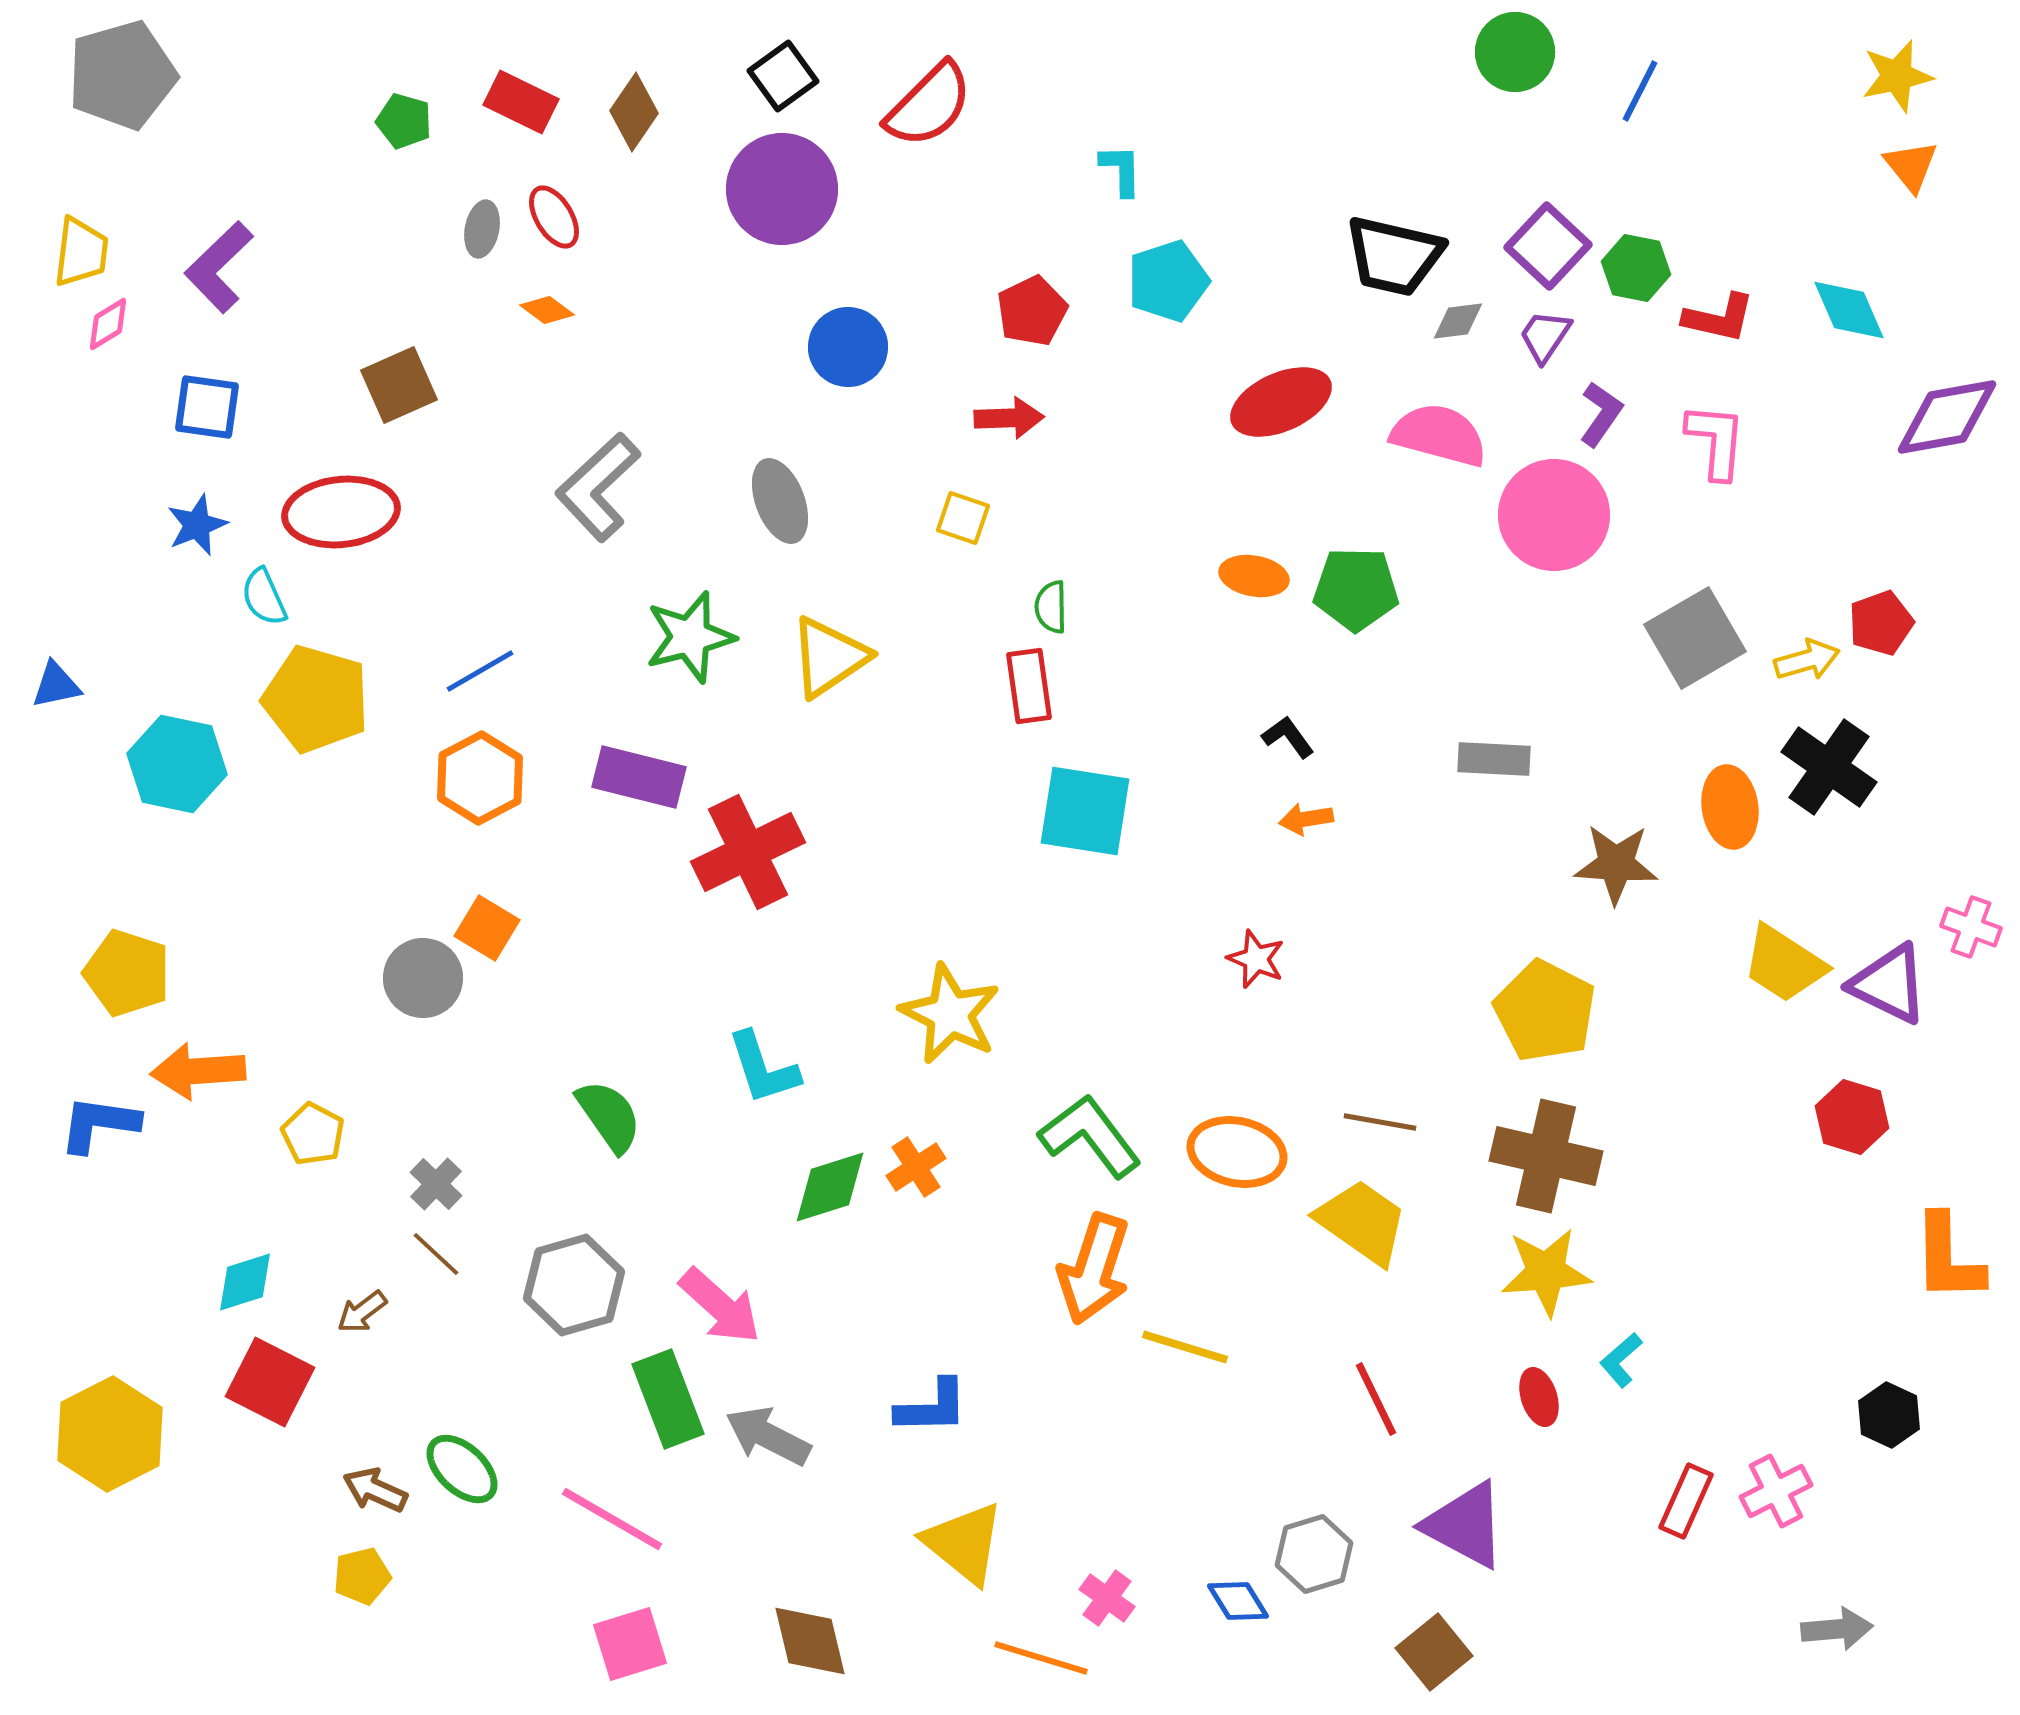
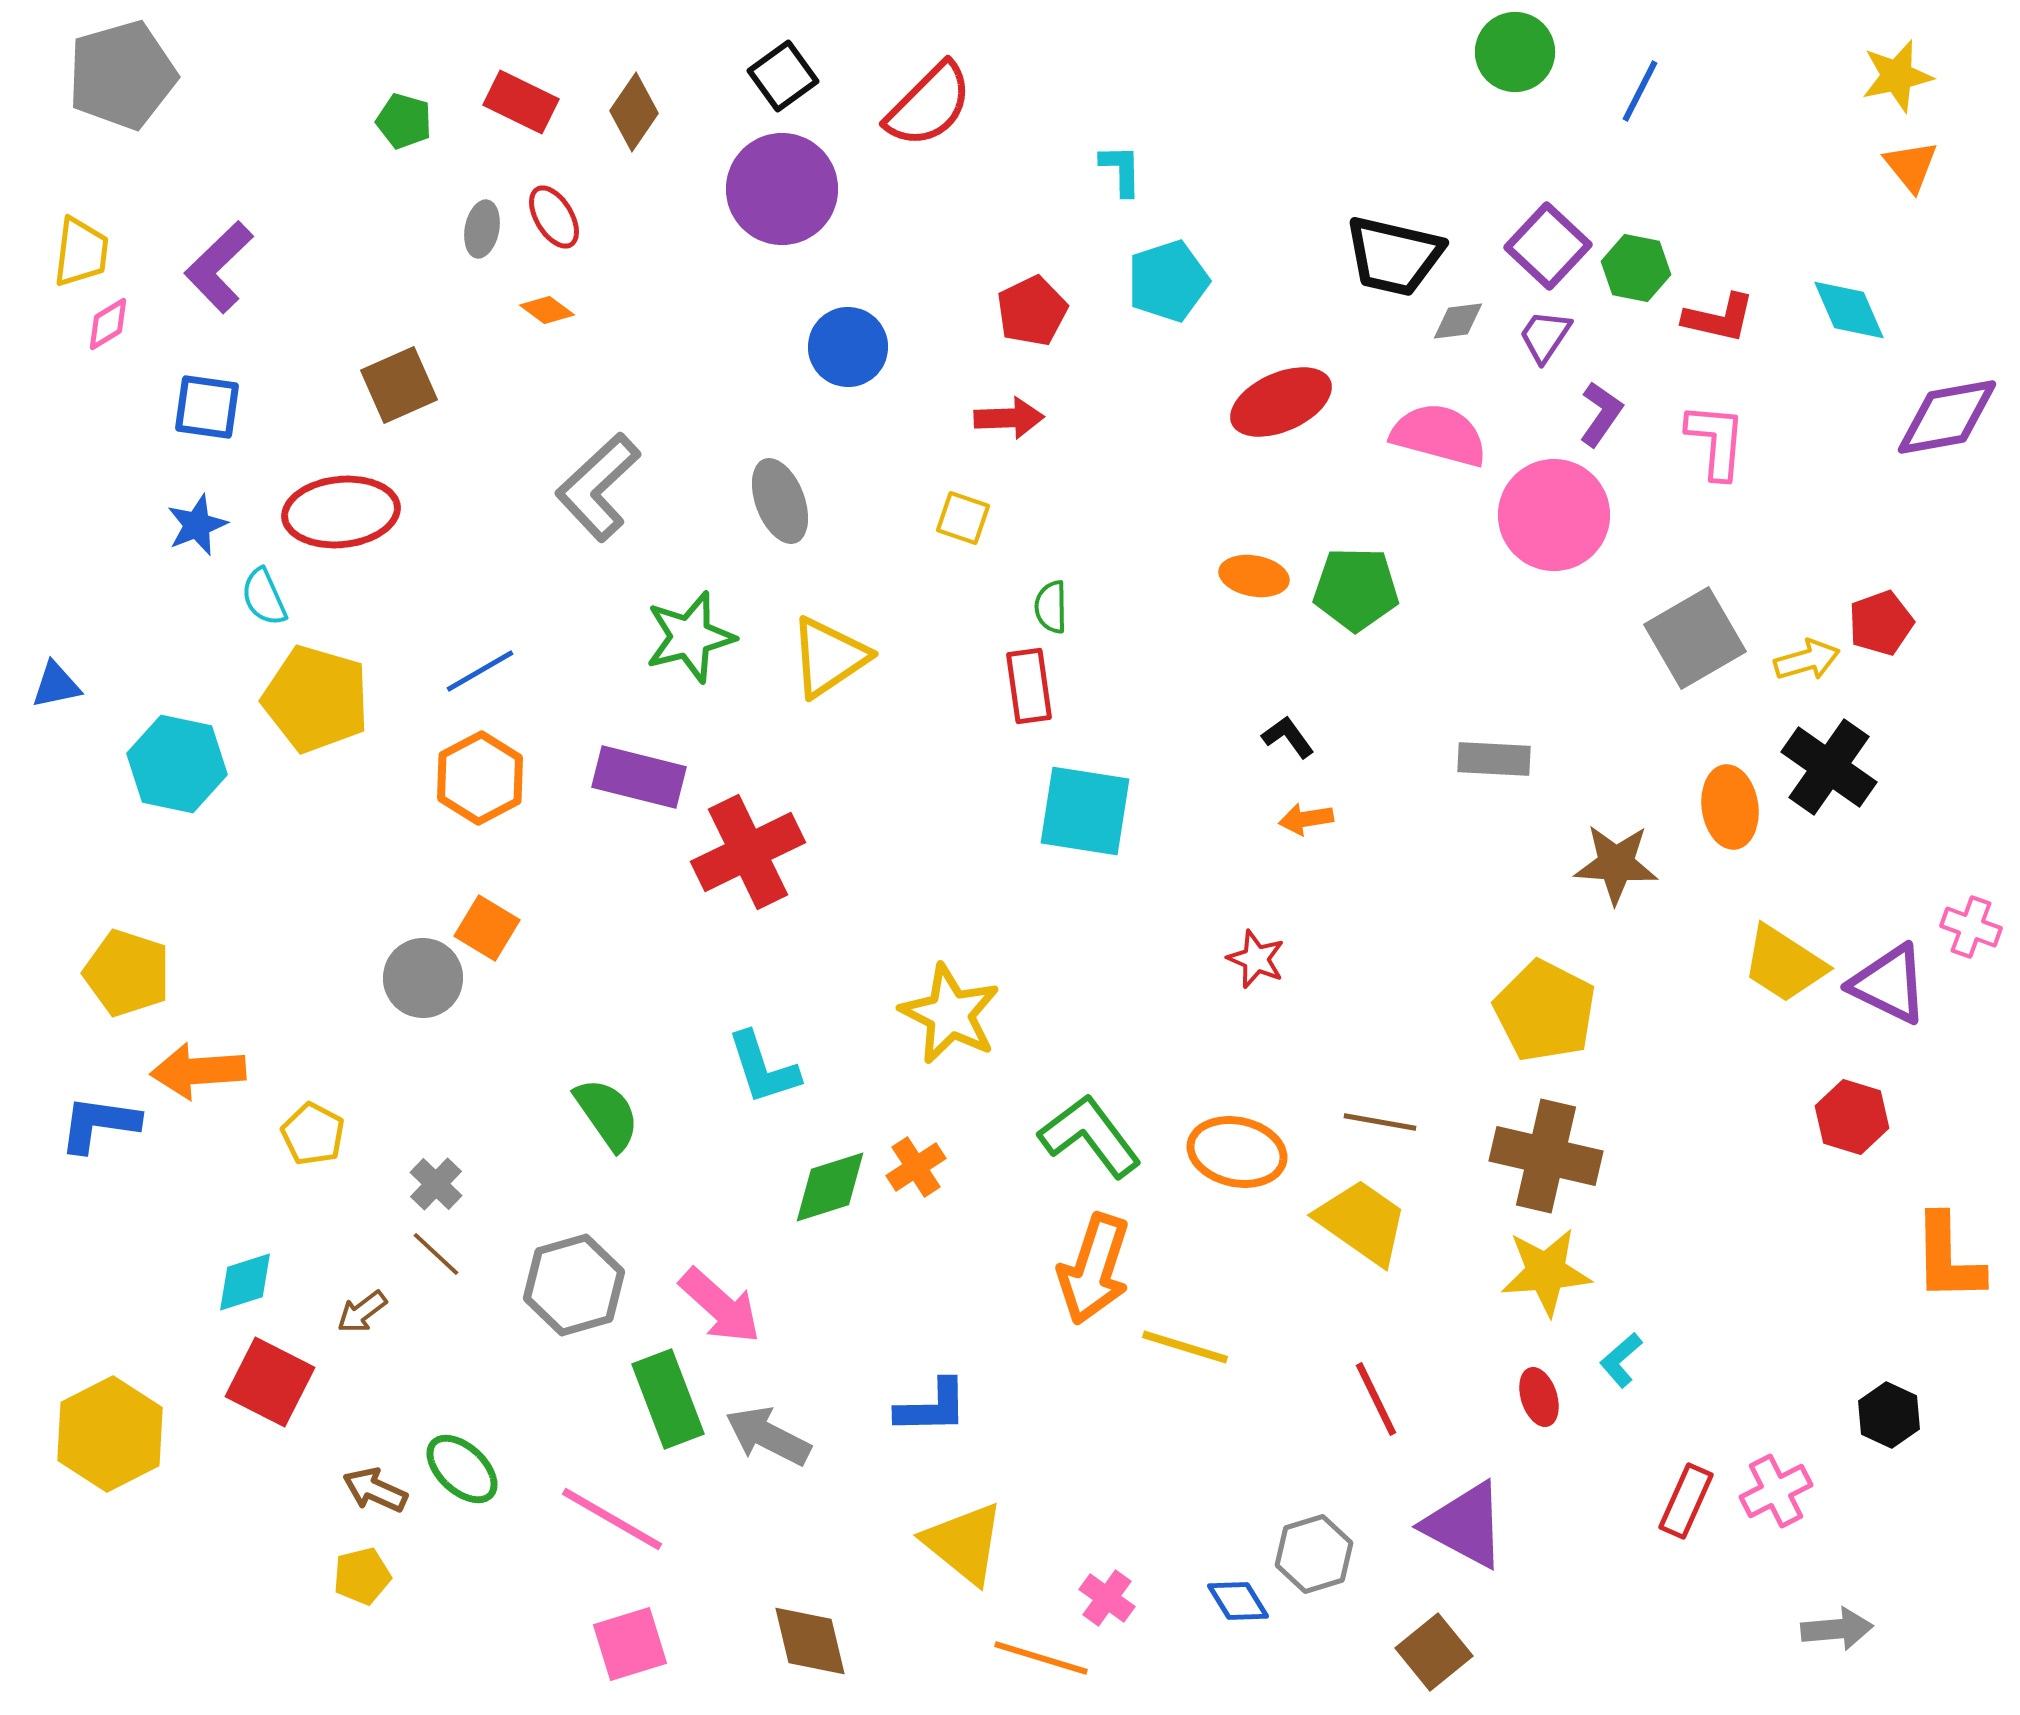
green semicircle at (609, 1116): moved 2 px left, 2 px up
